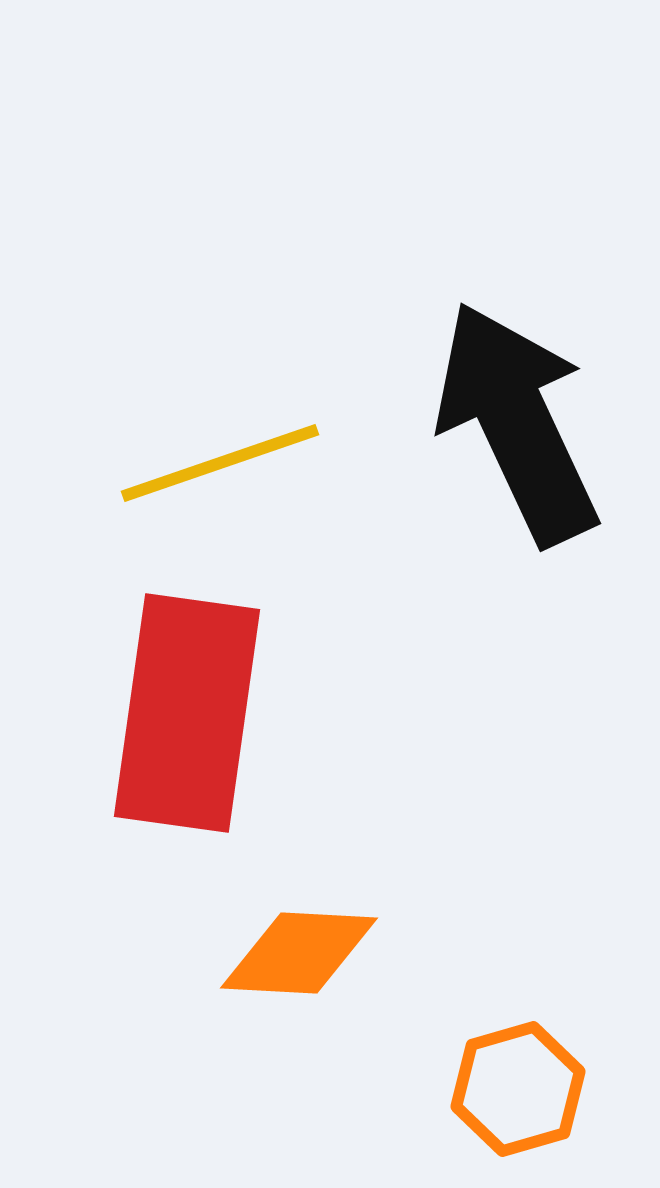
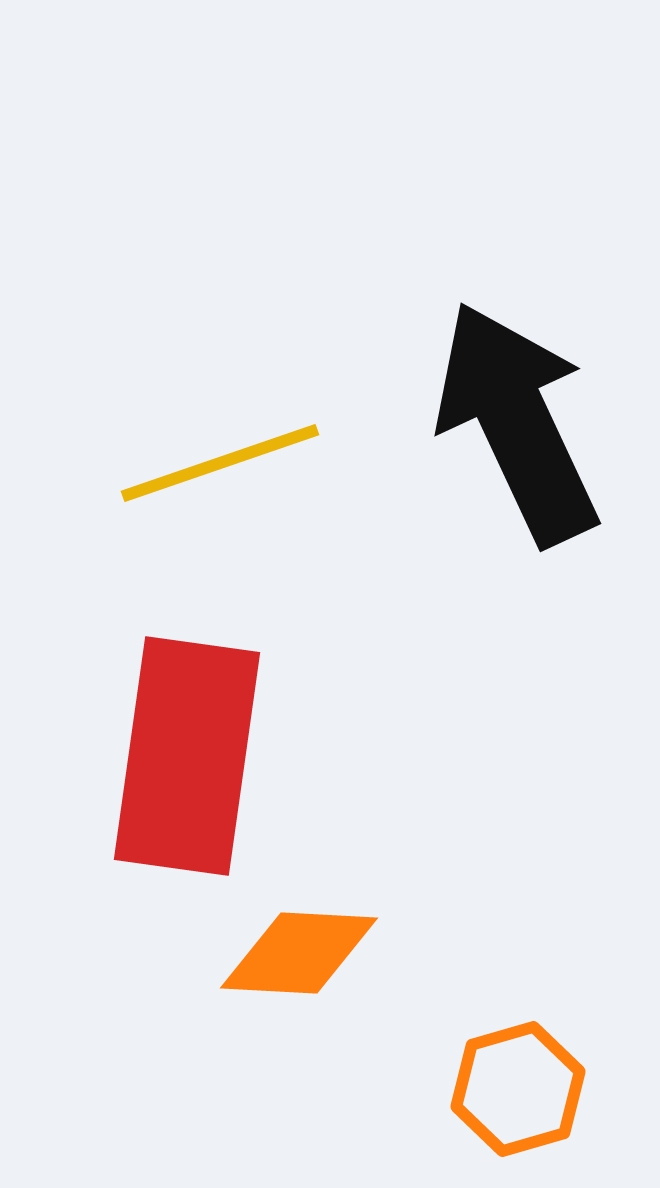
red rectangle: moved 43 px down
